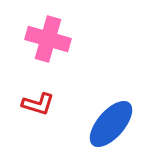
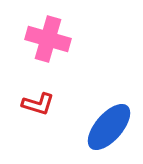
blue ellipse: moved 2 px left, 3 px down
